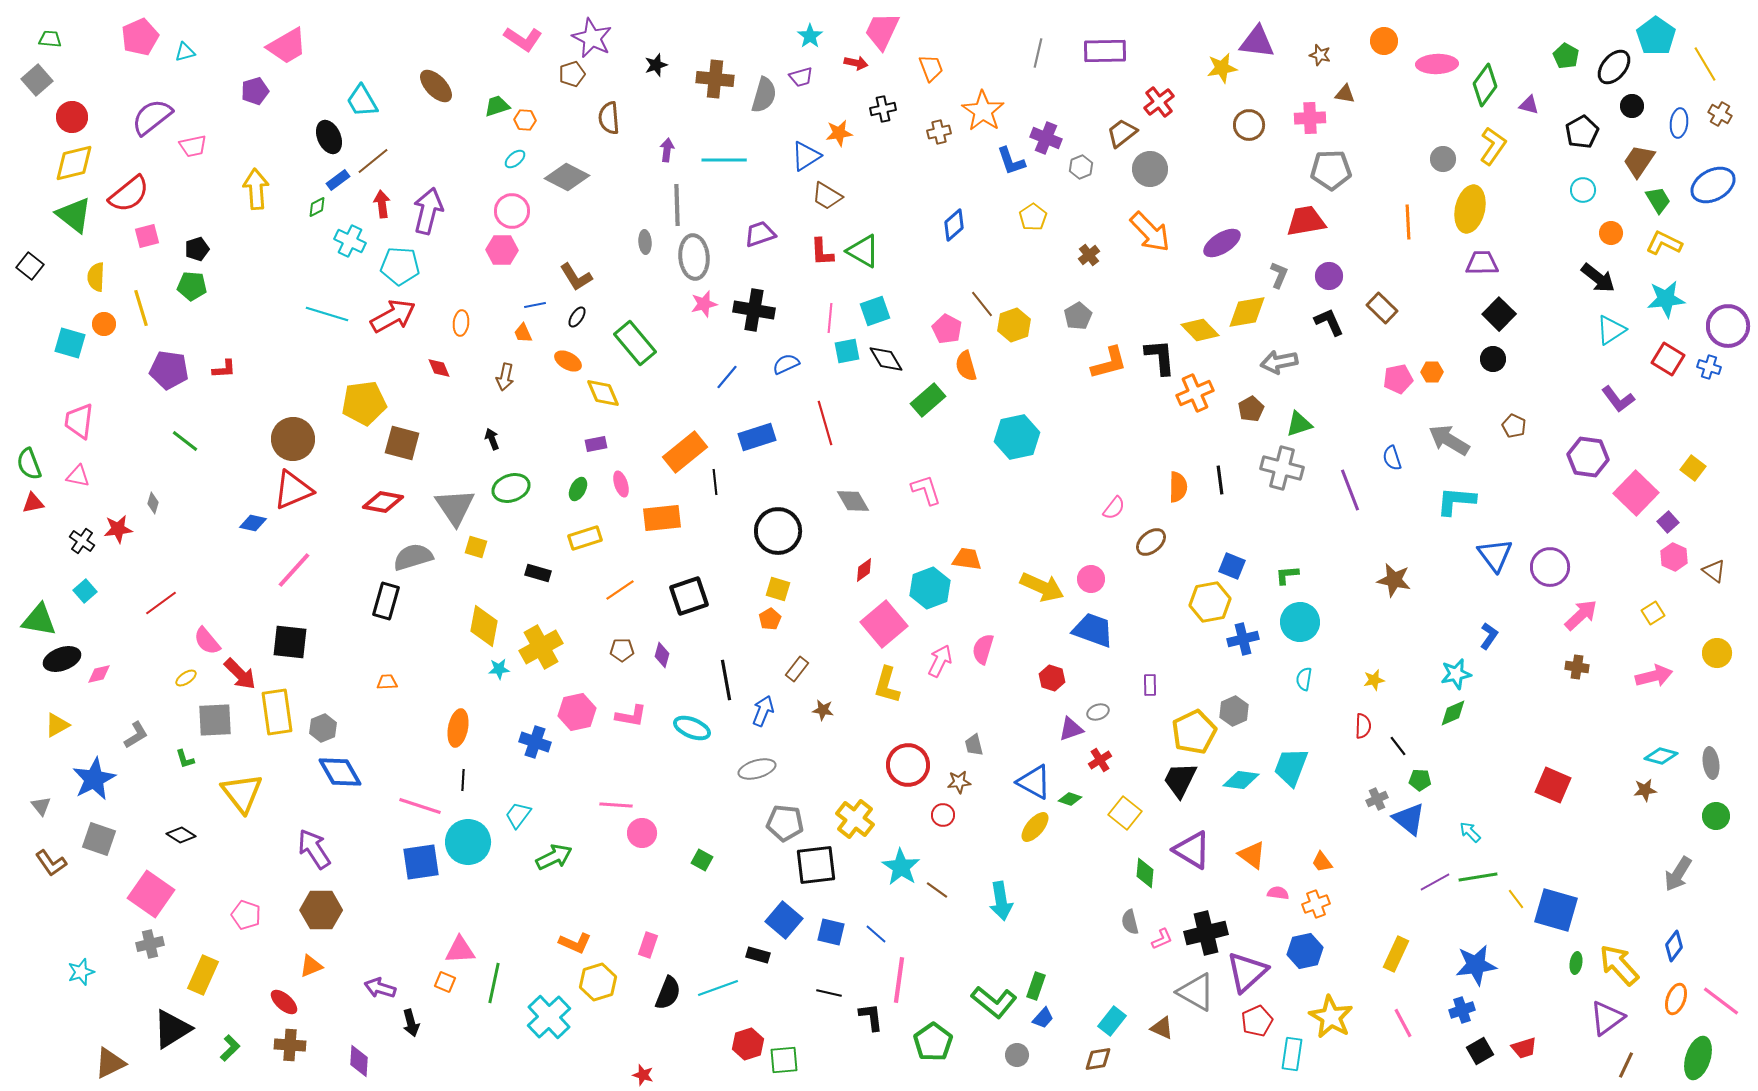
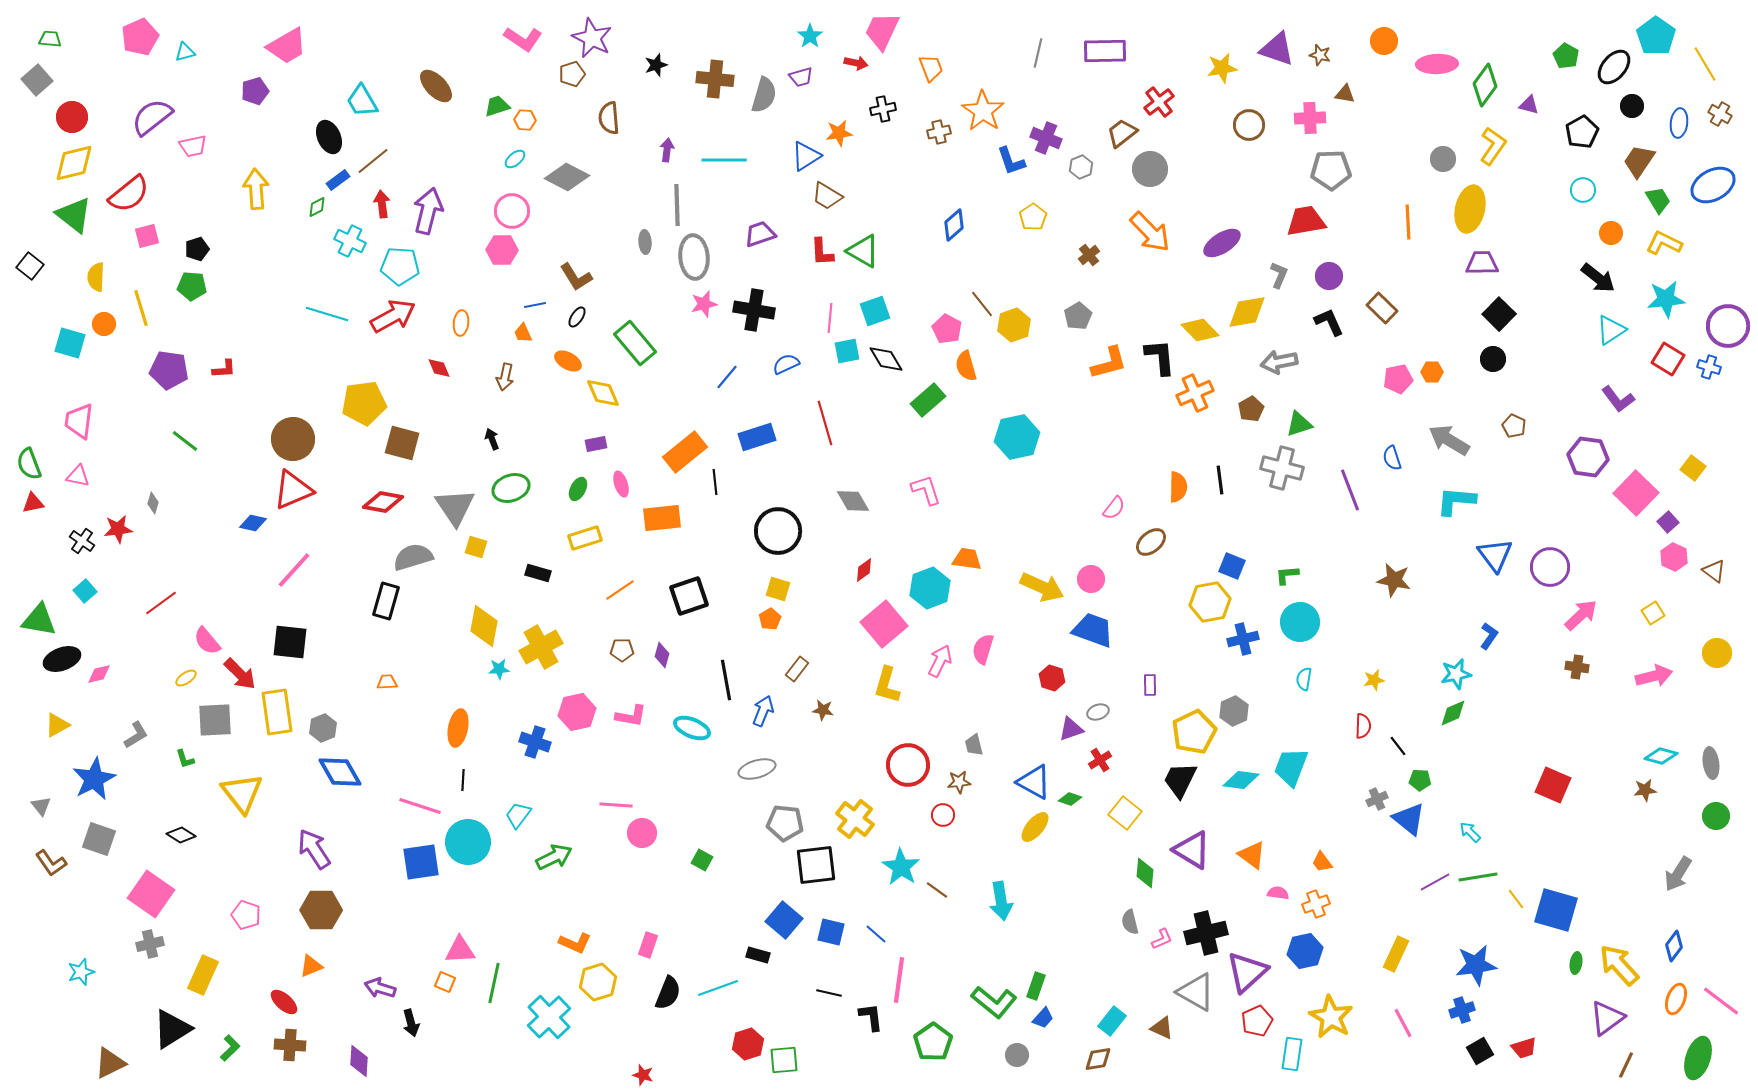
purple triangle at (1257, 42): moved 20 px right, 7 px down; rotated 12 degrees clockwise
